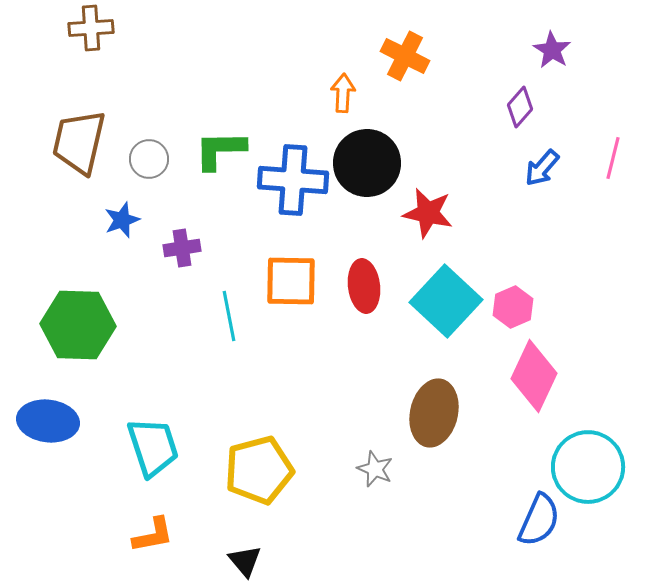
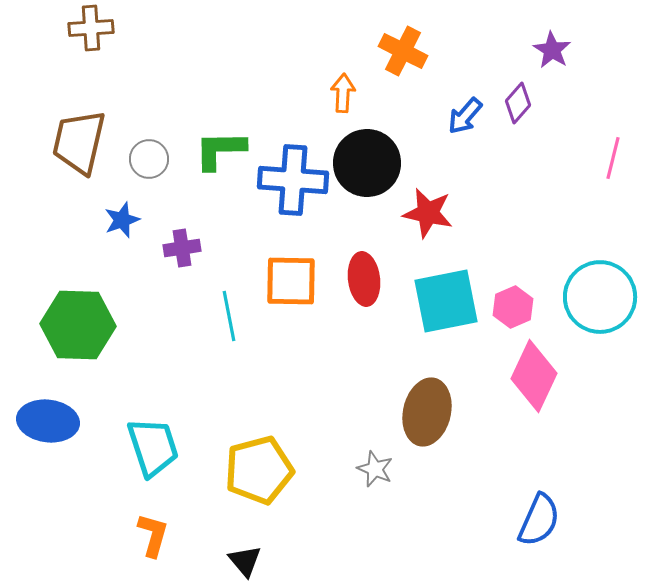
orange cross: moved 2 px left, 5 px up
purple diamond: moved 2 px left, 4 px up
blue arrow: moved 77 px left, 52 px up
red ellipse: moved 7 px up
cyan square: rotated 36 degrees clockwise
brown ellipse: moved 7 px left, 1 px up
cyan circle: moved 12 px right, 170 px up
orange L-shape: rotated 63 degrees counterclockwise
